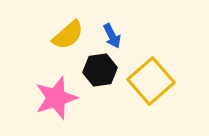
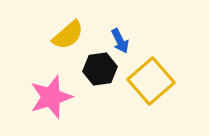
blue arrow: moved 8 px right, 5 px down
black hexagon: moved 1 px up
pink star: moved 5 px left, 1 px up
